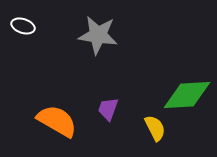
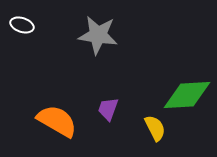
white ellipse: moved 1 px left, 1 px up
